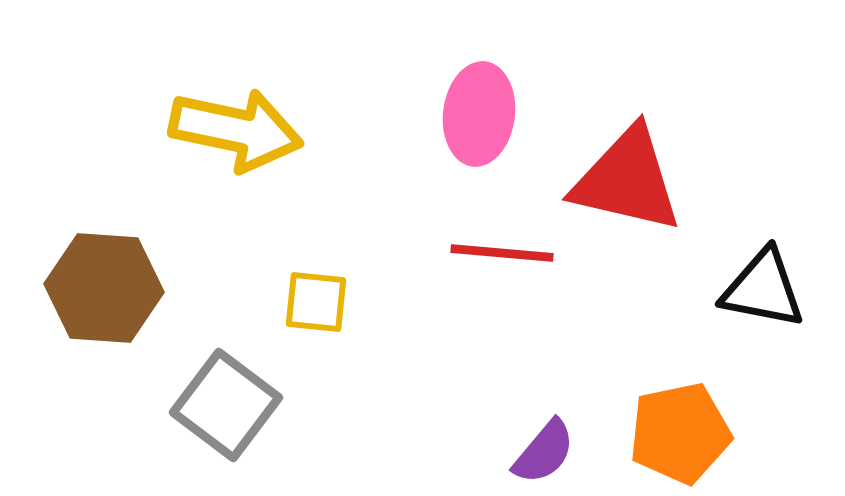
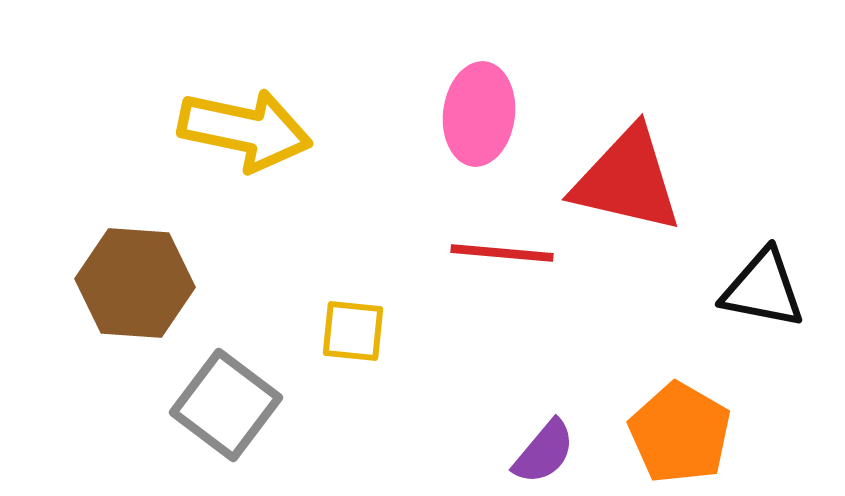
yellow arrow: moved 9 px right
brown hexagon: moved 31 px right, 5 px up
yellow square: moved 37 px right, 29 px down
orange pentagon: rotated 30 degrees counterclockwise
